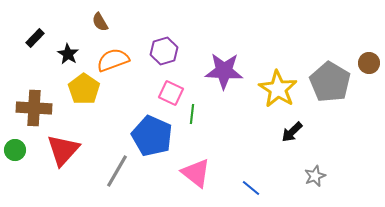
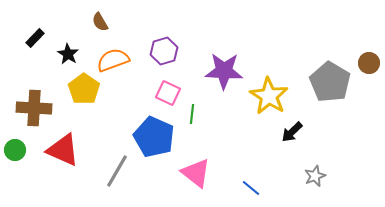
yellow star: moved 9 px left, 7 px down
pink square: moved 3 px left
blue pentagon: moved 2 px right, 1 px down
red triangle: rotated 48 degrees counterclockwise
